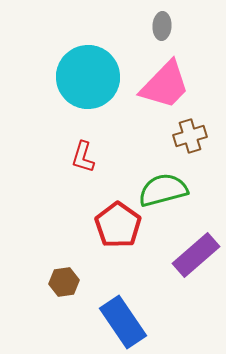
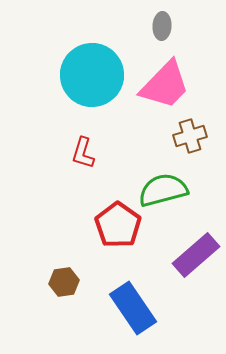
cyan circle: moved 4 px right, 2 px up
red L-shape: moved 4 px up
blue rectangle: moved 10 px right, 14 px up
